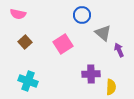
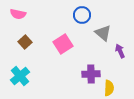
purple arrow: moved 1 px right, 1 px down
cyan cross: moved 8 px left, 5 px up; rotated 30 degrees clockwise
yellow semicircle: moved 2 px left, 1 px down
